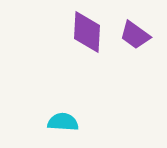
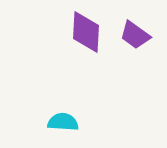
purple diamond: moved 1 px left
